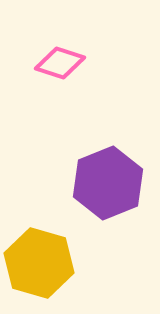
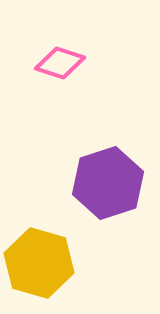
purple hexagon: rotated 4 degrees clockwise
